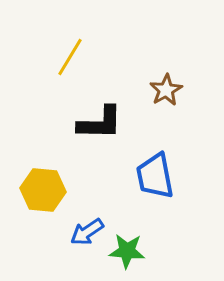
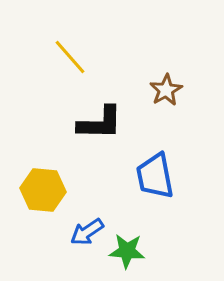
yellow line: rotated 72 degrees counterclockwise
